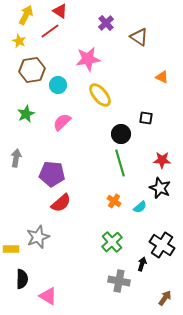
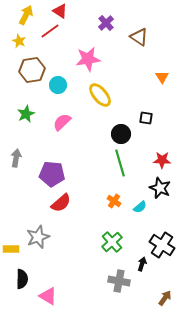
orange triangle: rotated 32 degrees clockwise
